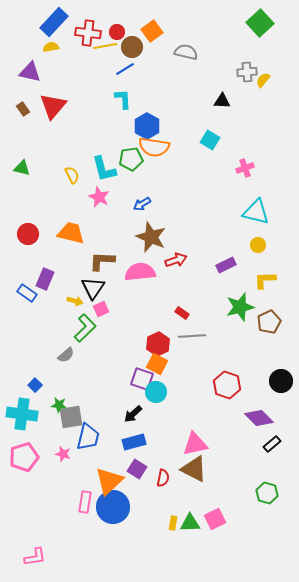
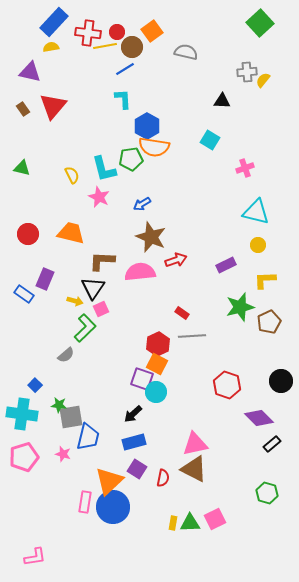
blue rectangle at (27, 293): moved 3 px left, 1 px down
